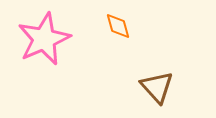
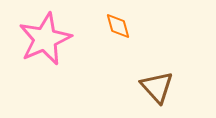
pink star: moved 1 px right
